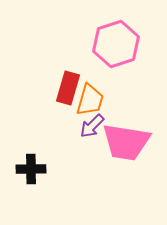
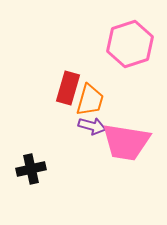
pink hexagon: moved 14 px right
purple arrow: rotated 120 degrees counterclockwise
black cross: rotated 12 degrees counterclockwise
